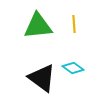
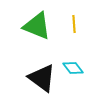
green triangle: moved 1 px left; rotated 28 degrees clockwise
cyan diamond: rotated 15 degrees clockwise
